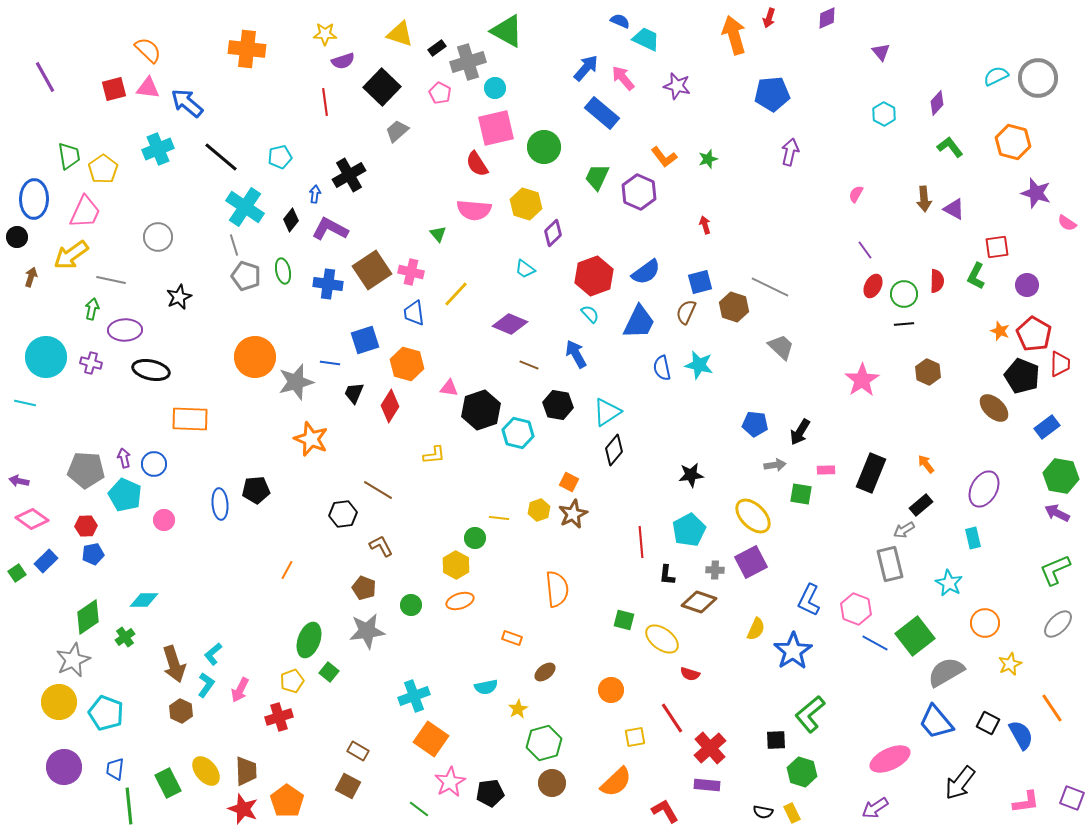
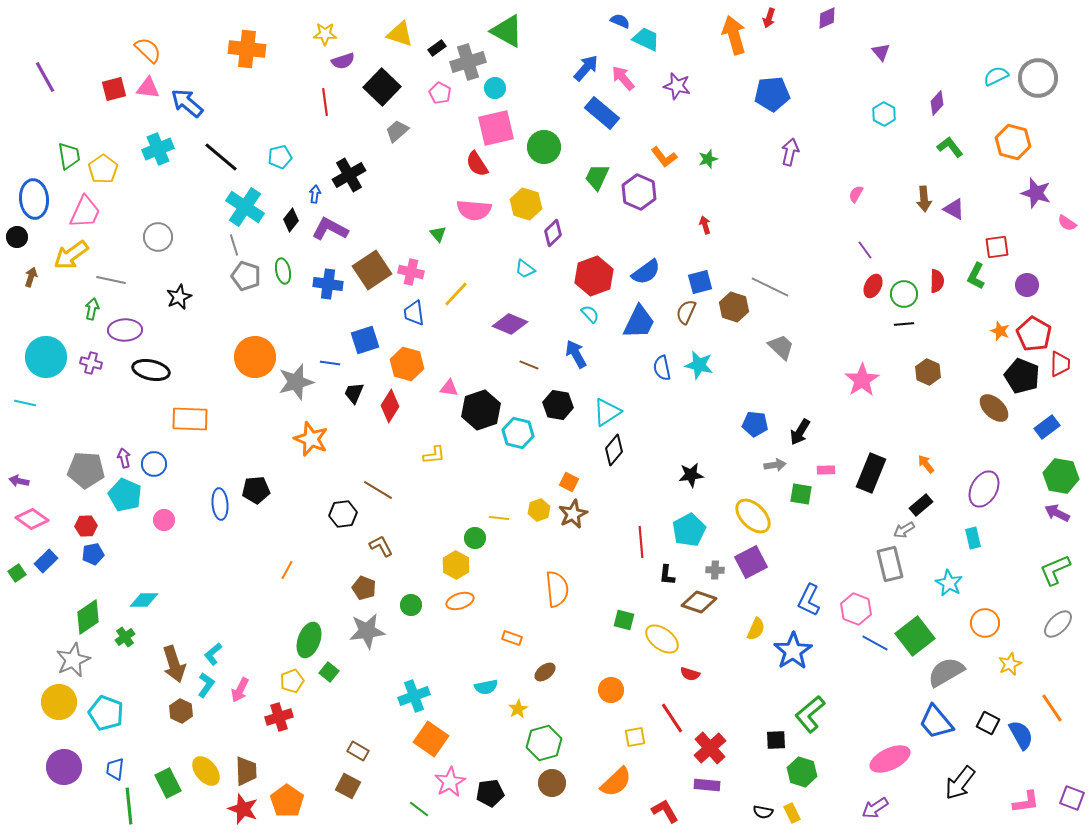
blue ellipse at (34, 199): rotated 6 degrees counterclockwise
